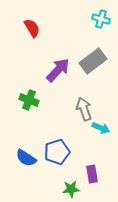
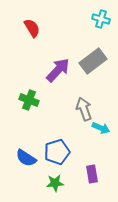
green star: moved 16 px left, 6 px up
